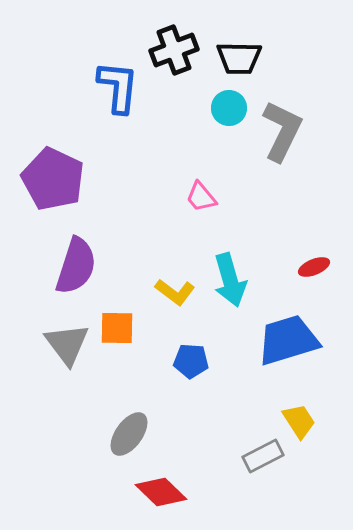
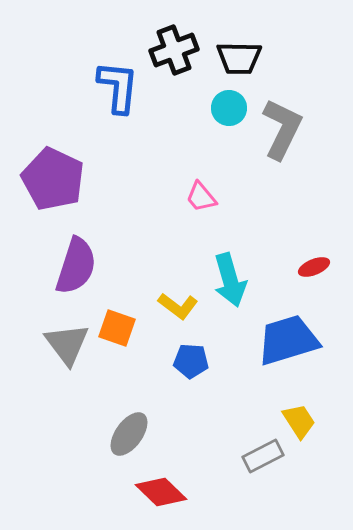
gray L-shape: moved 2 px up
yellow L-shape: moved 3 px right, 14 px down
orange square: rotated 18 degrees clockwise
